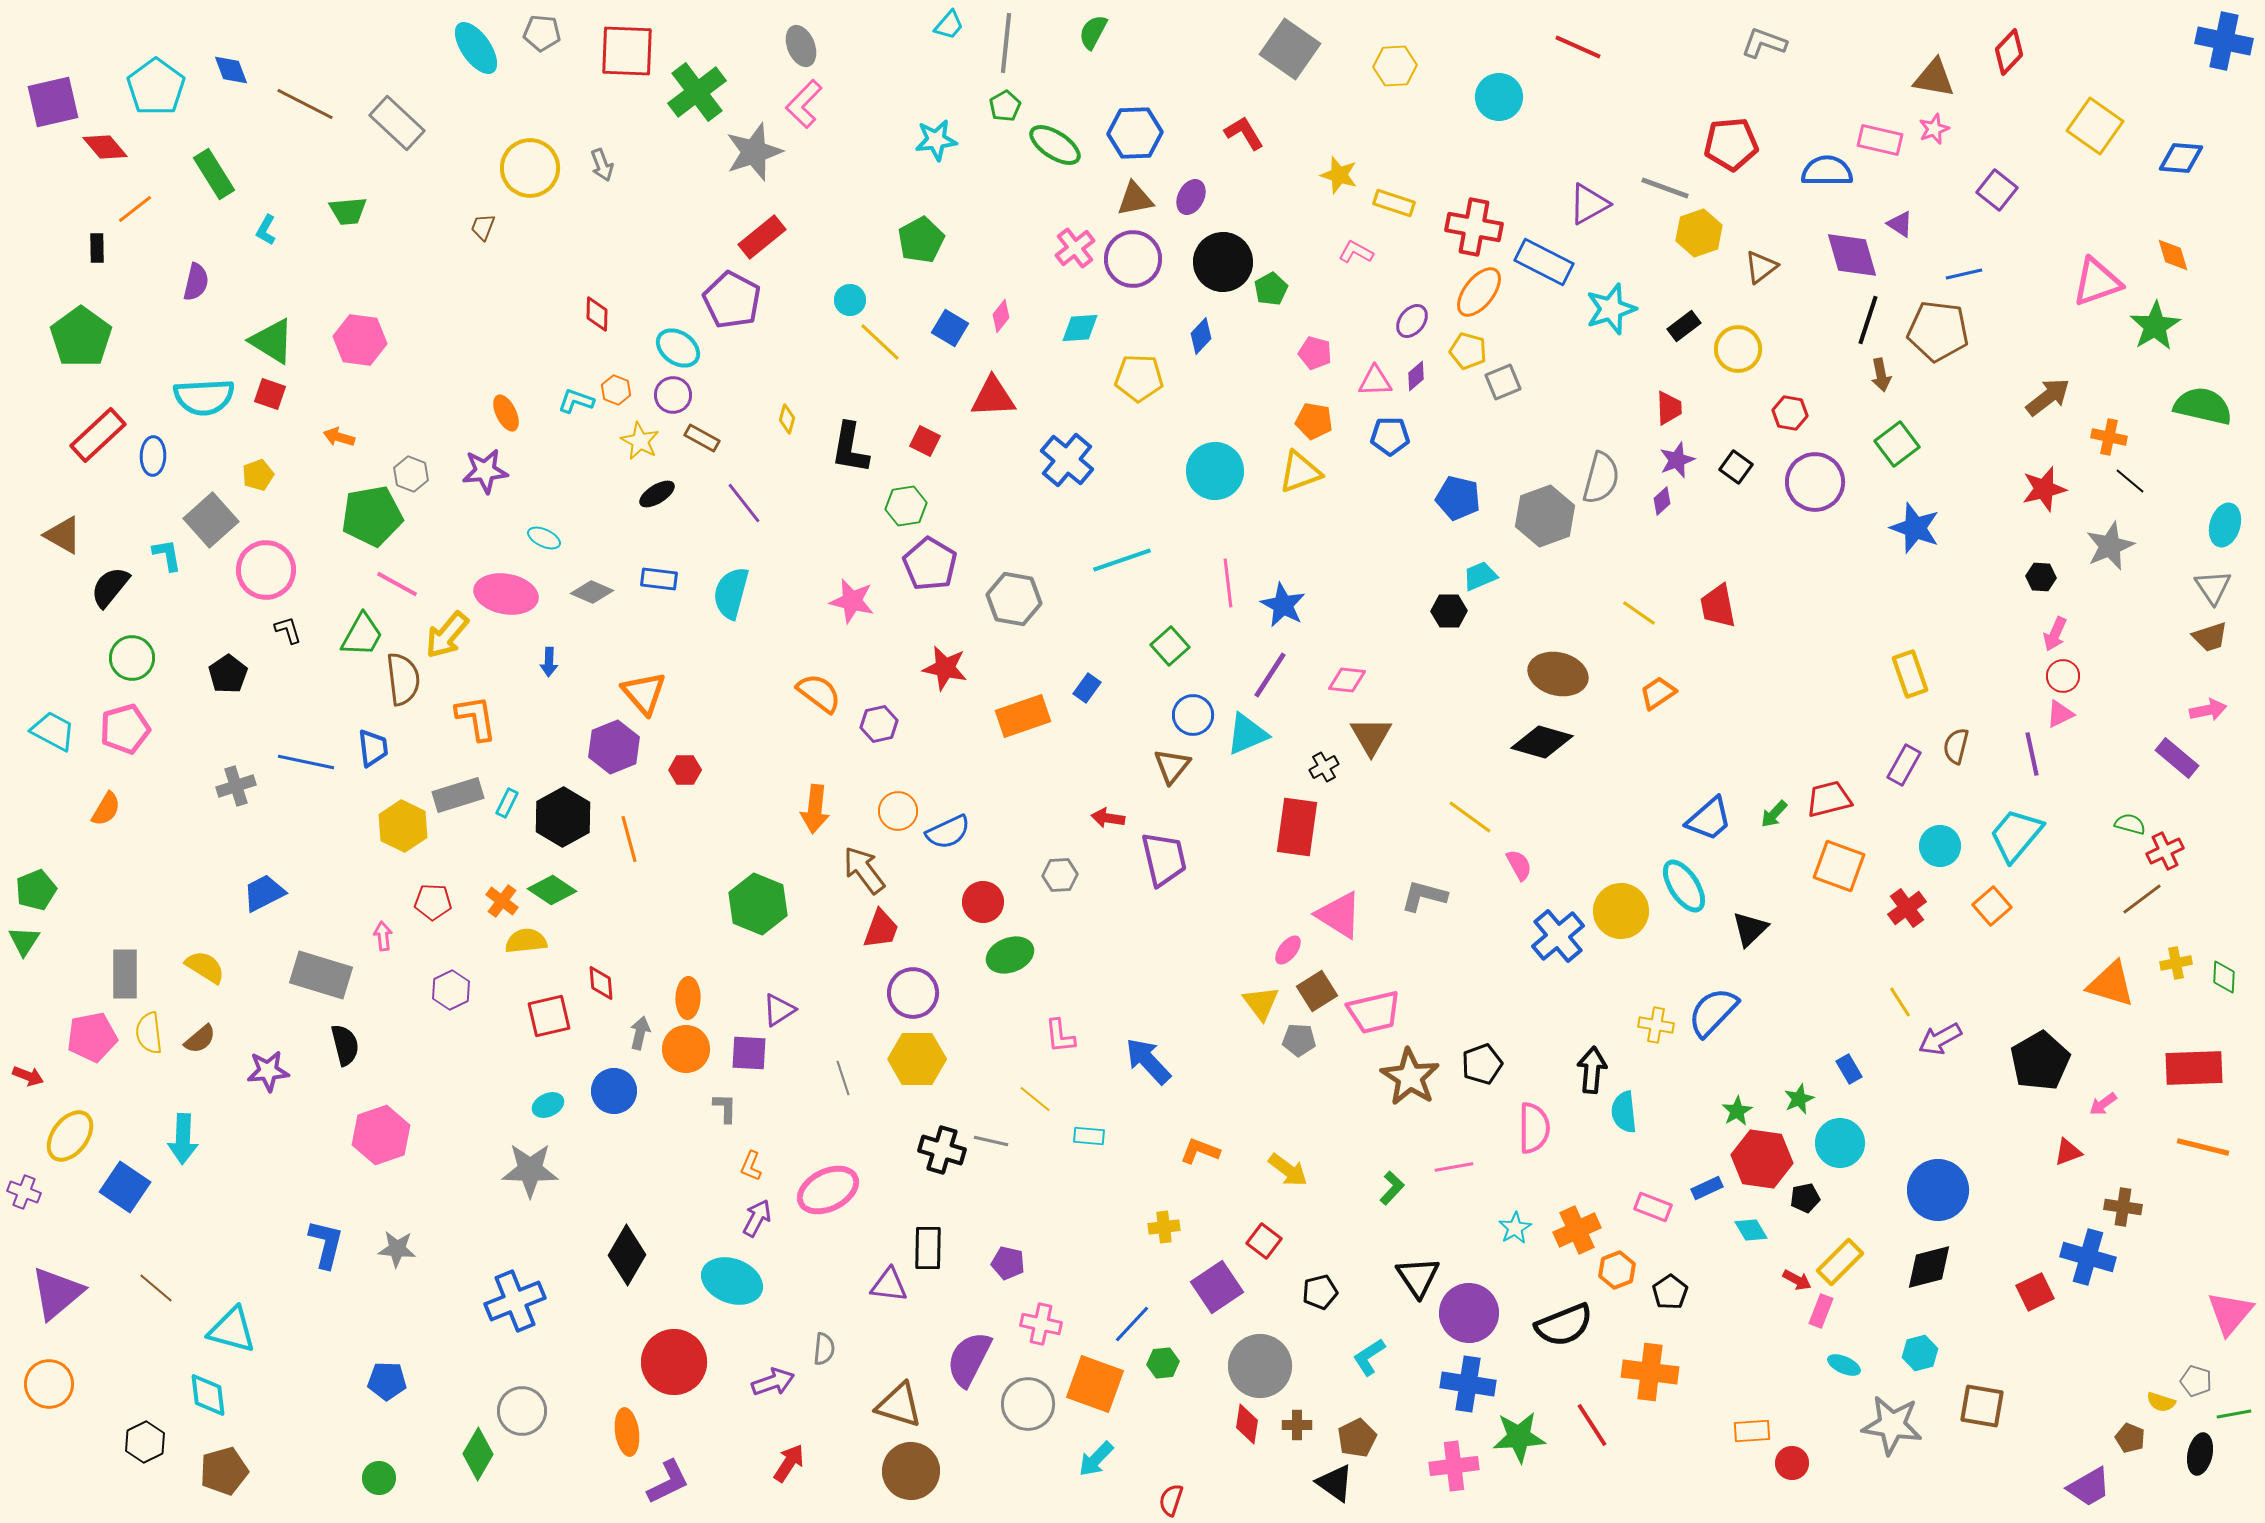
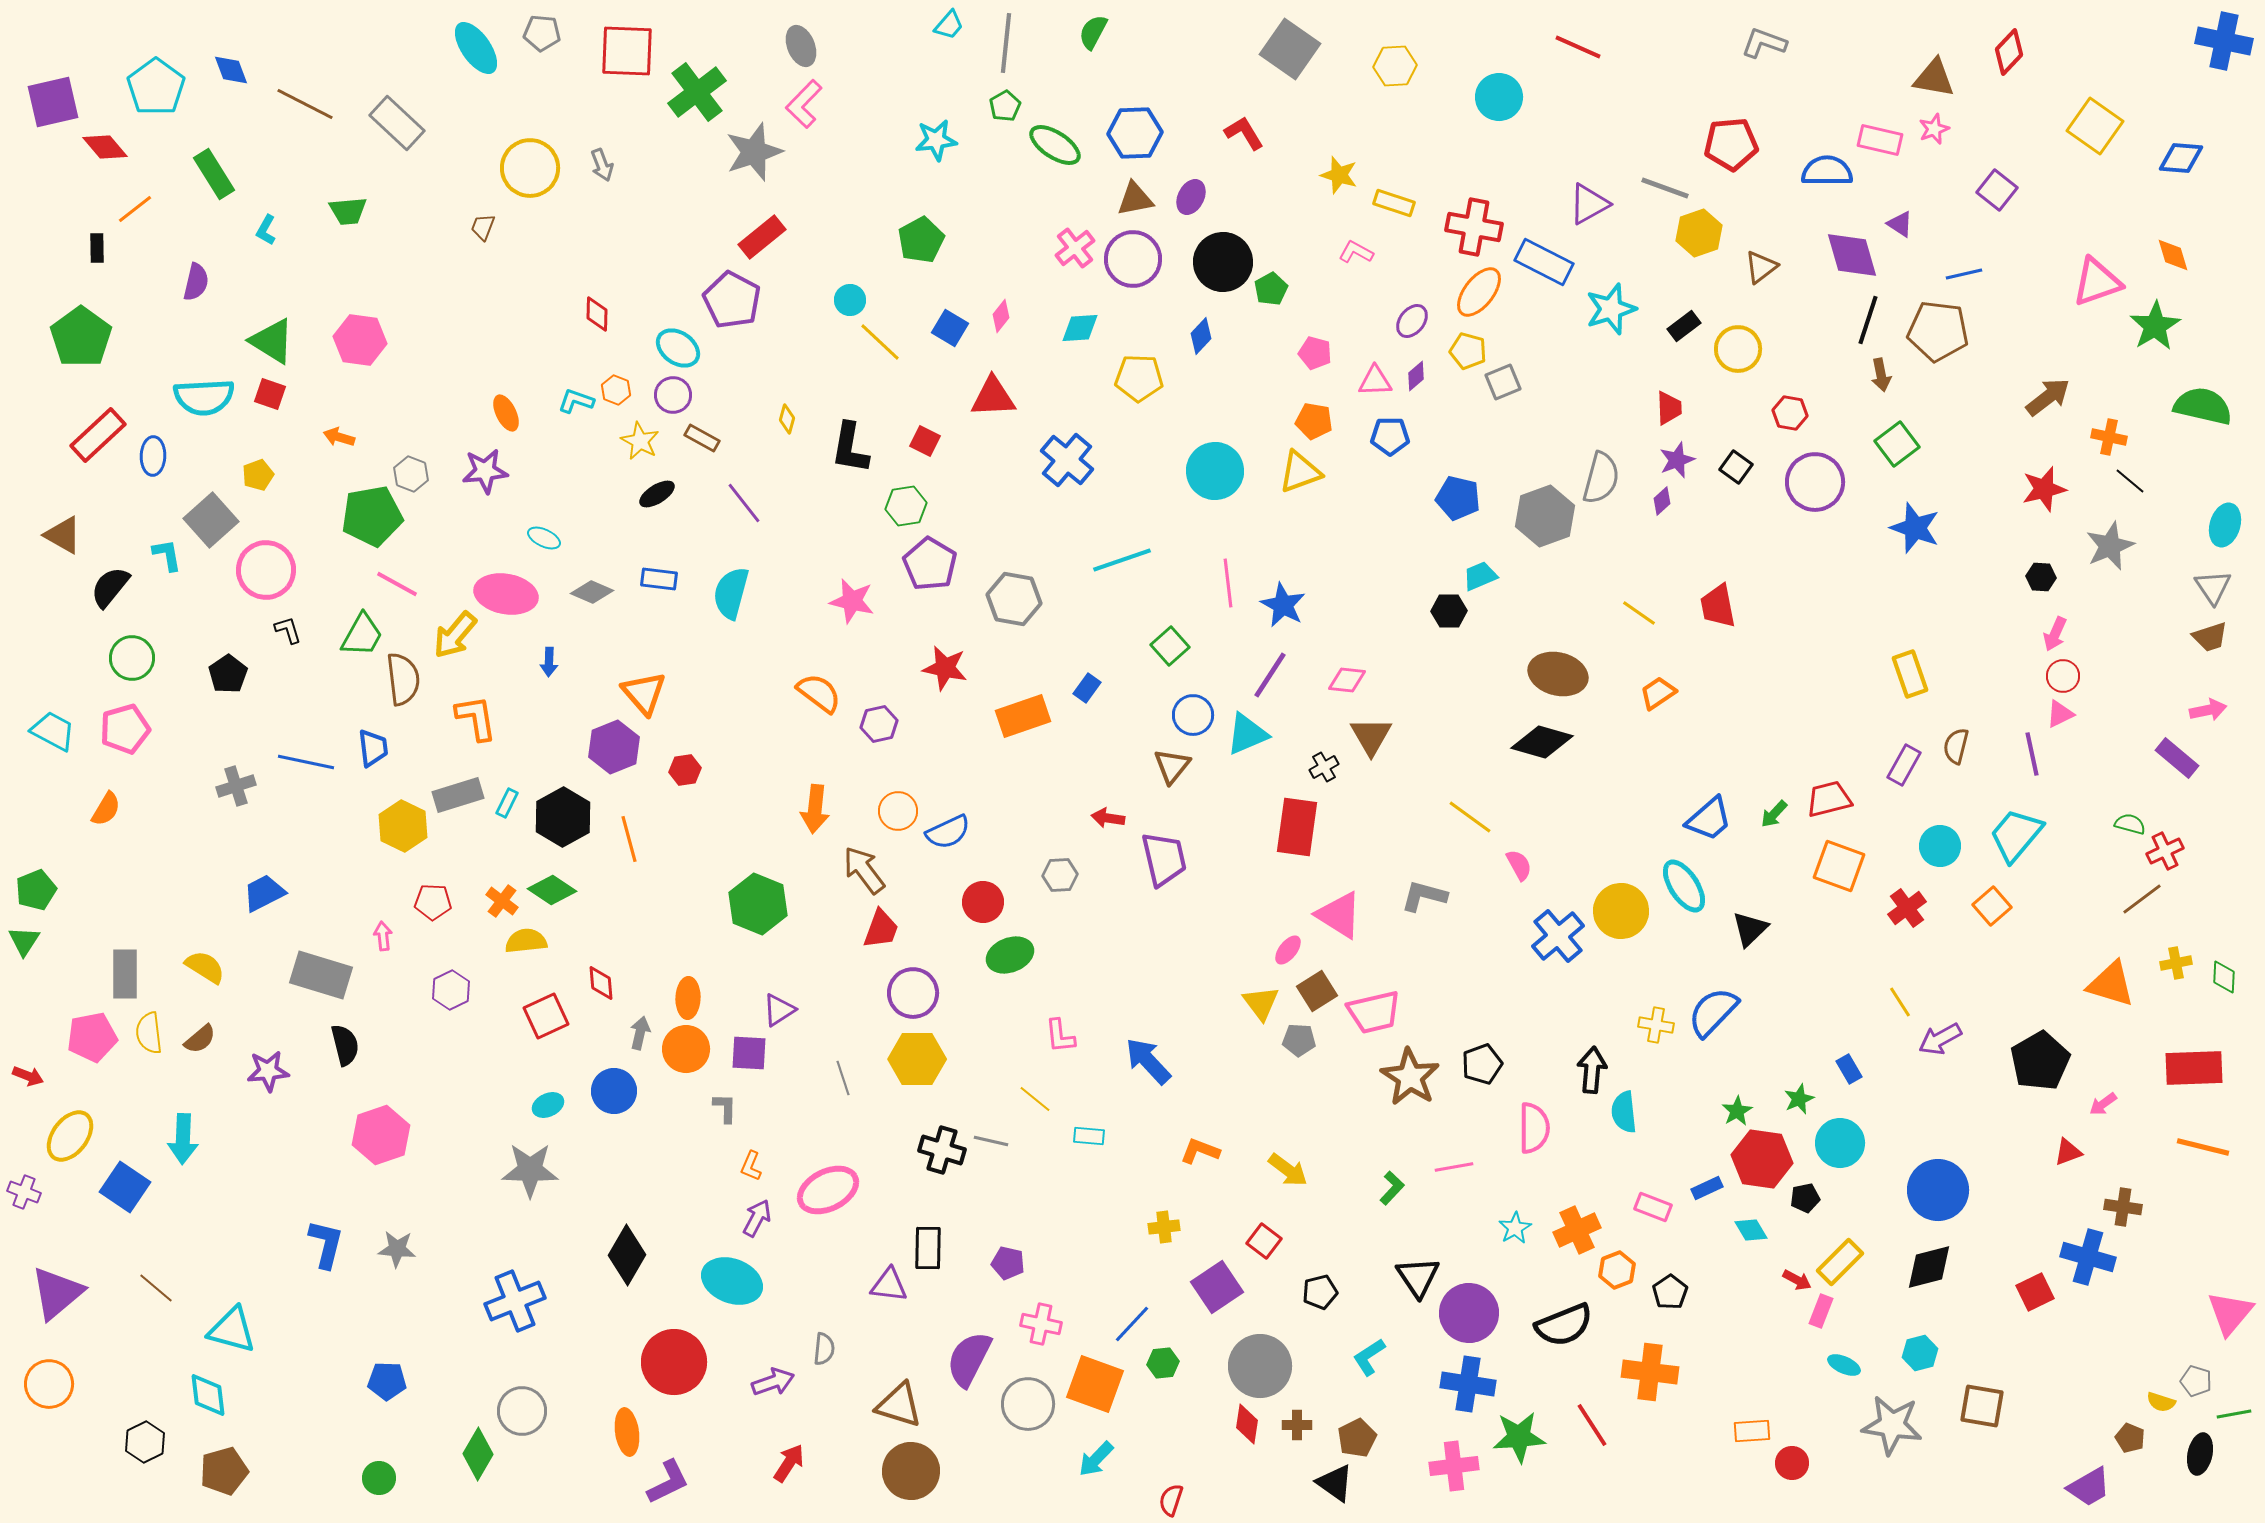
yellow arrow at (447, 635): moved 8 px right
red hexagon at (685, 770): rotated 8 degrees counterclockwise
red square at (549, 1016): moved 3 px left; rotated 12 degrees counterclockwise
